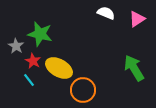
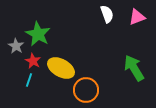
white semicircle: moved 1 px right, 1 px down; rotated 48 degrees clockwise
pink triangle: moved 2 px up; rotated 12 degrees clockwise
green star: moved 2 px left; rotated 15 degrees clockwise
yellow ellipse: moved 2 px right
cyan line: rotated 56 degrees clockwise
orange circle: moved 3 px right
